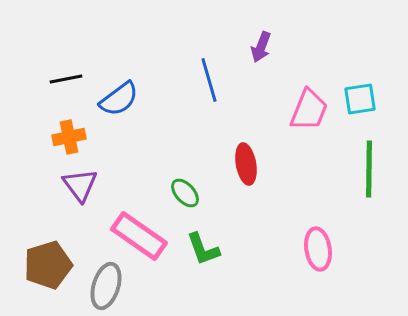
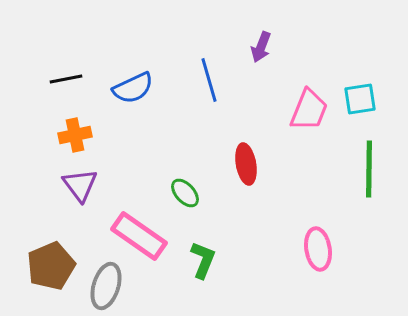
blue semicircle: moved 14 px right, 11 px up; rotated 12 degrees clockwise
orange cross: moved 6 px right, 2 px up
green L-shape: moved 11 px down; rotated 138 degrees counterclockwise
brown pentagon: moved 3 px right, 1 px down; rotated 6 degrees counterclockwise
